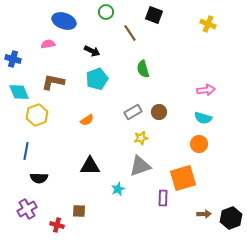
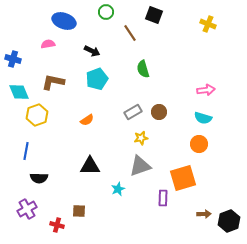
black hexagon: moved 2 px left, 3 px down
